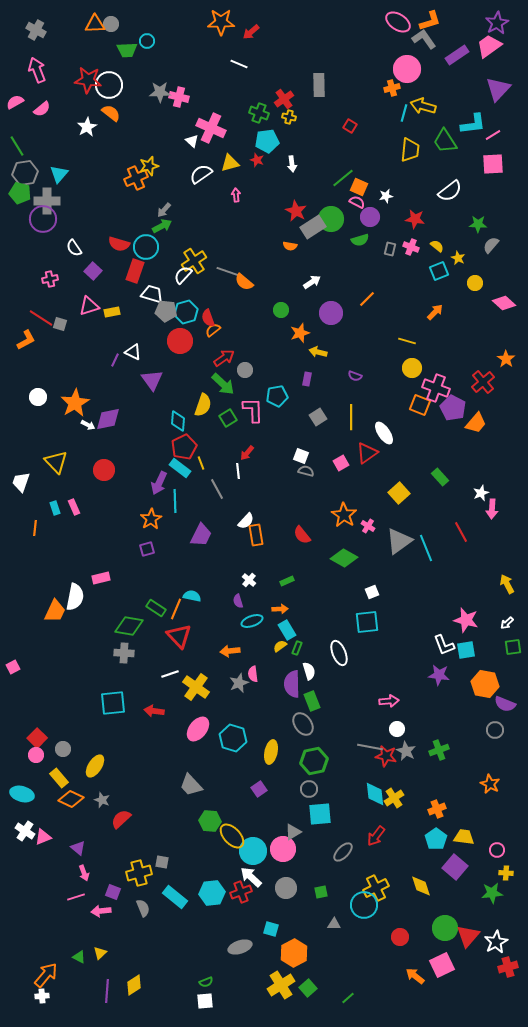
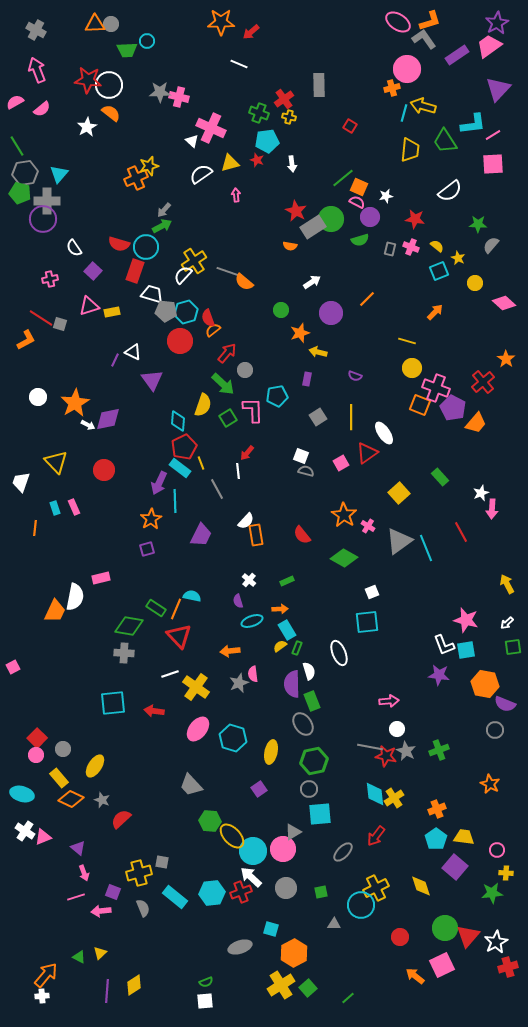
red arrow at (224, 358): moved 3 px right, 5 px up; rotated 15 degrees counterclockwise
cyan circle at (364, 905): moved 3 px left
